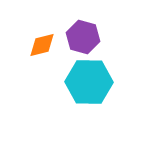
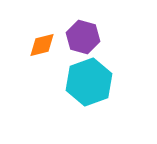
cyan hexagon: rotated 21 degrees counterclockwise
